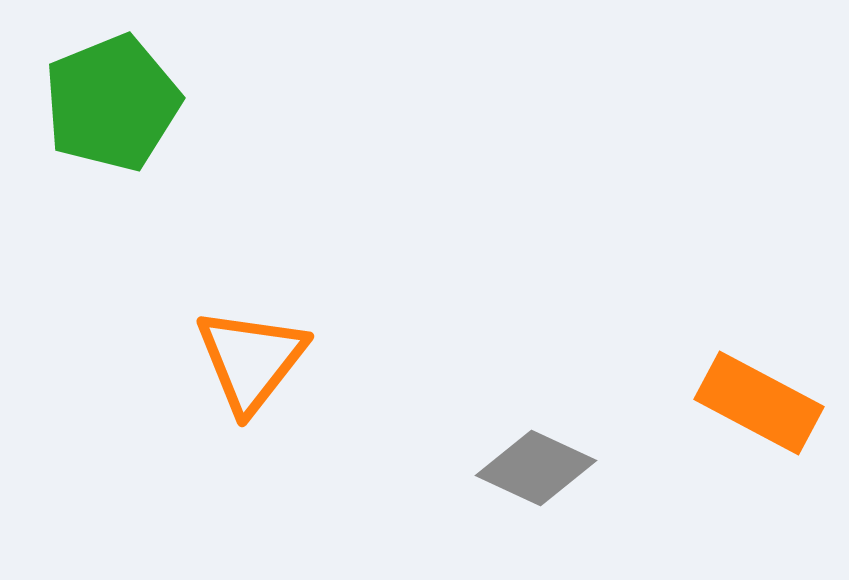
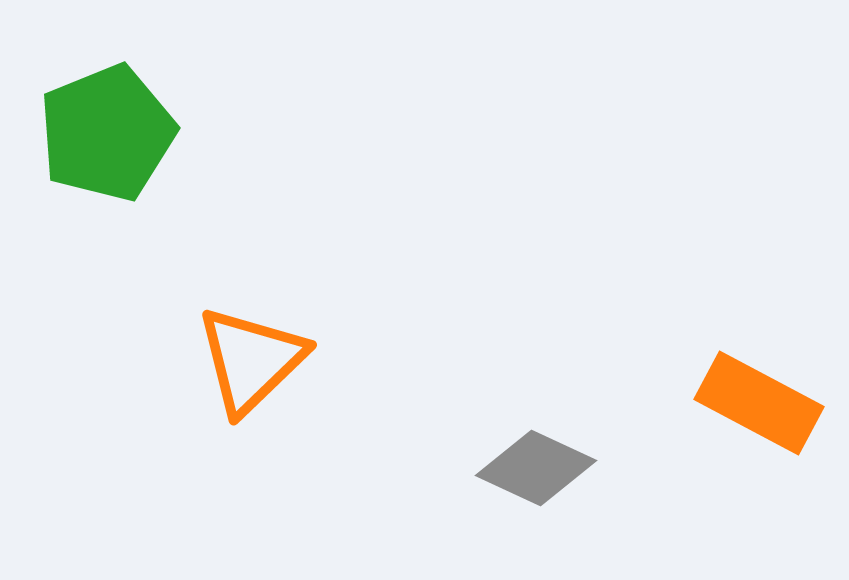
green pentagon: moved 5 px left, 30 px down
orange triangle: rotated 8 degrees clockwise
